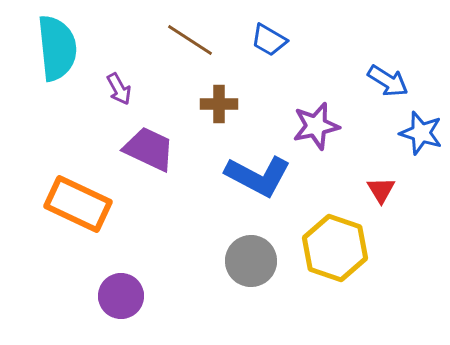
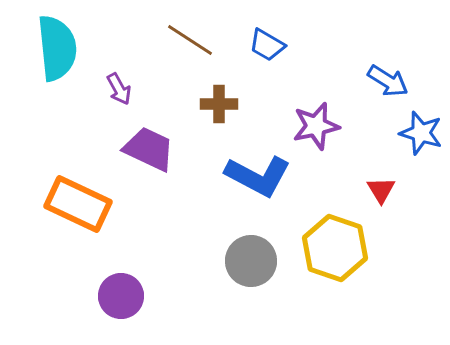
blue trapezoid: moved 2 px left, 5 px down
